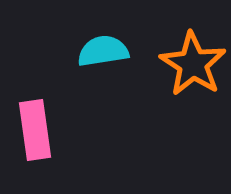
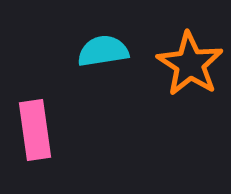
orange star: moved 3 px left
